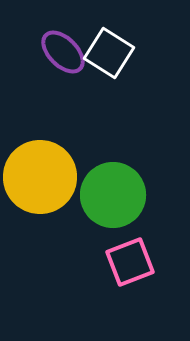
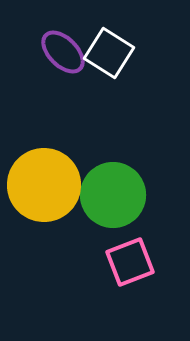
yellow circle: moved 4 px right, 8 px down
